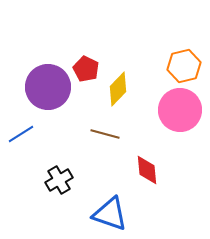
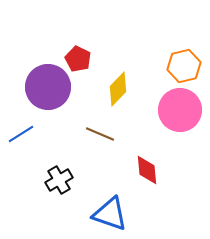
red pentagon: moved 8 px left, 10 px up
brown line: moved 5 px left; rotated 8 degrees clockwise
